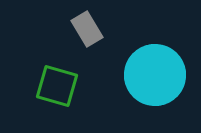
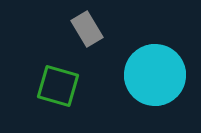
green square: moved 1 px right
